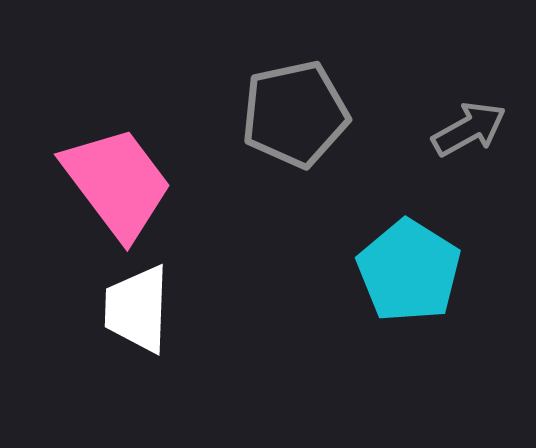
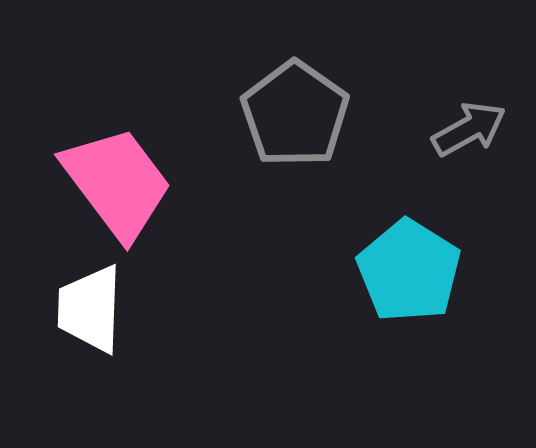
gray pentagon: rotated 25 degrees counterclockwise
white trapezoid: moved 47 px left
